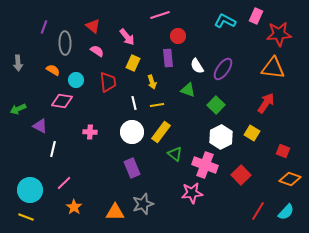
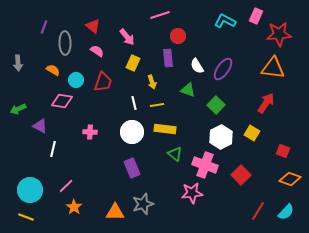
red trapezoid at (108, 82): moved 5 px left; rotated 25 degrees clockwise
yellow rectangle at (161, 132): moved 4 px right, 3 px up; rotated 60 degrees clockwise
pink line at (64, 183): moved 2 px right, 3 px down
